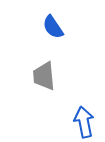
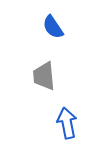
blue arrow: moved 17 px left, 1 px down
